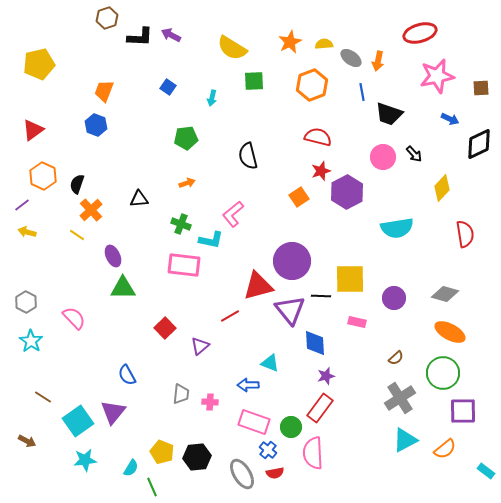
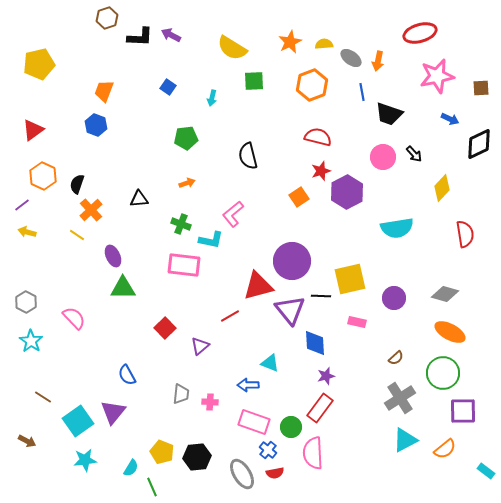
yellow square at (350, 279): rotated 12 degrees counterclockwise
